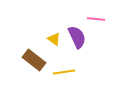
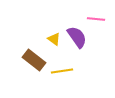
purple semicircle: rotated 10 degrees counterclockwise
yellow line: moved 2 px left, 1 px up
